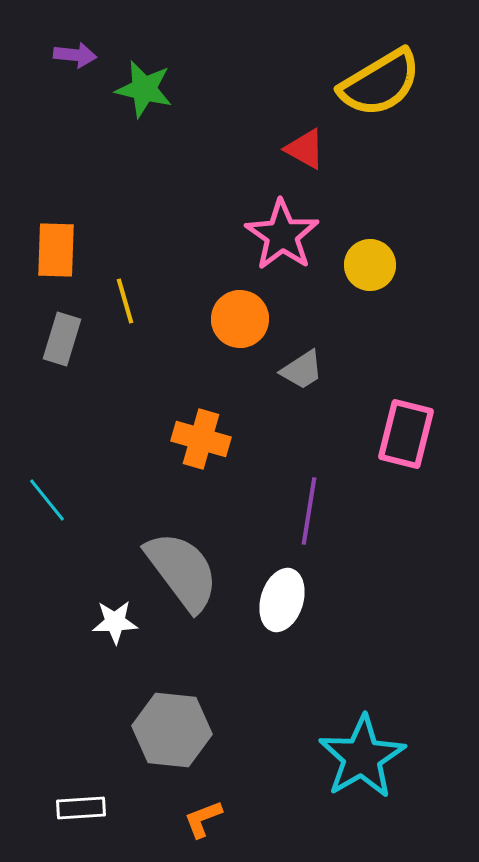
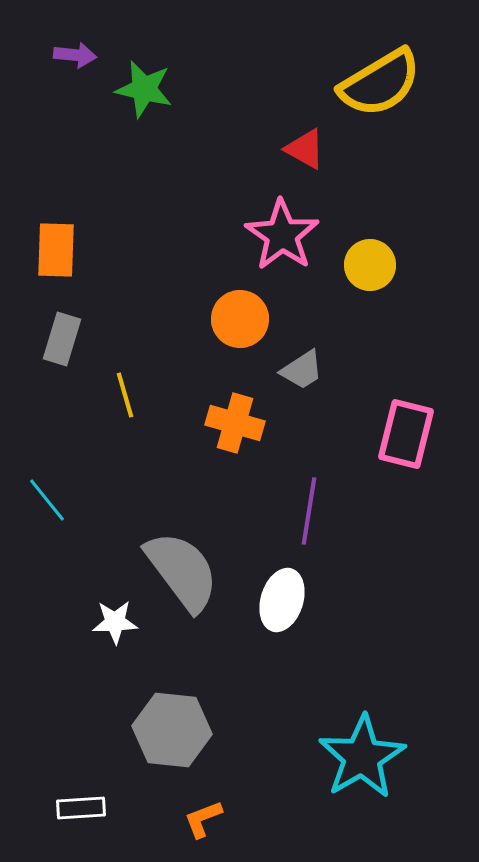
yellow line: moved 94 px down
orange cross: moved 34 px right, 16 px up
